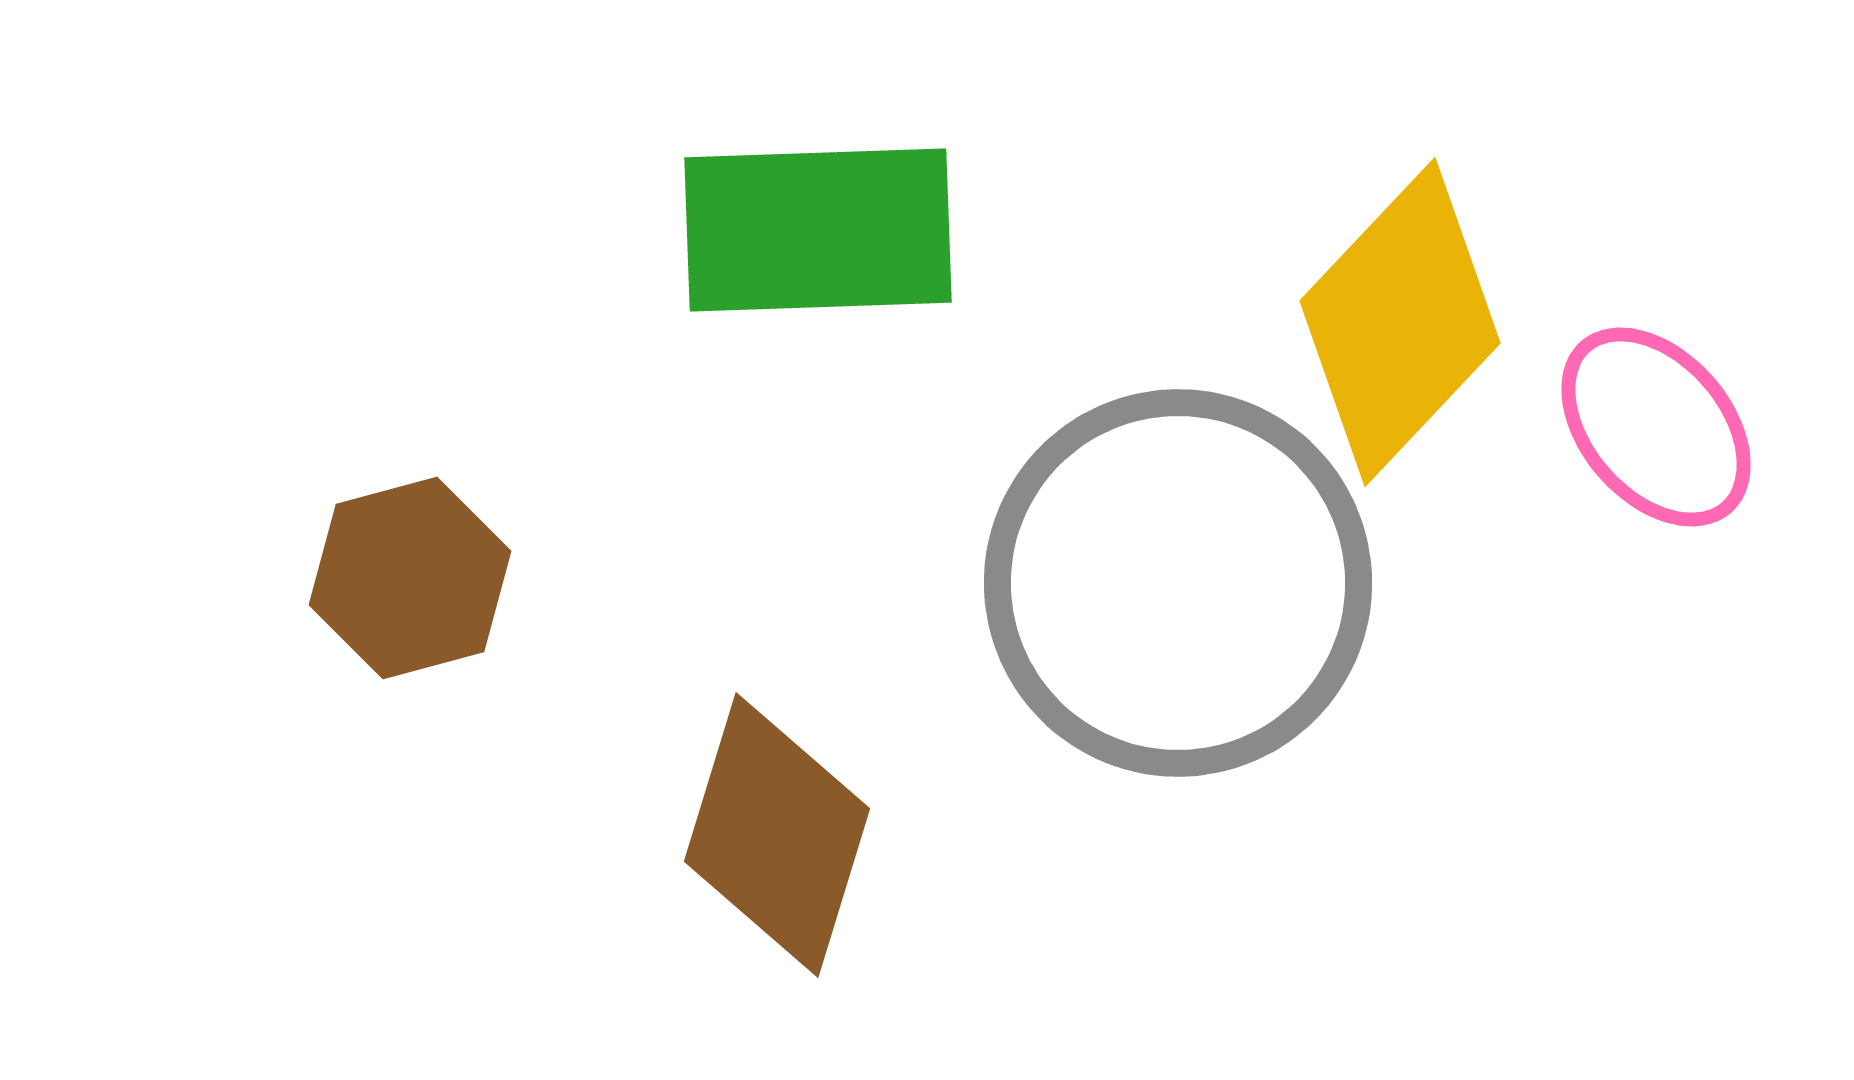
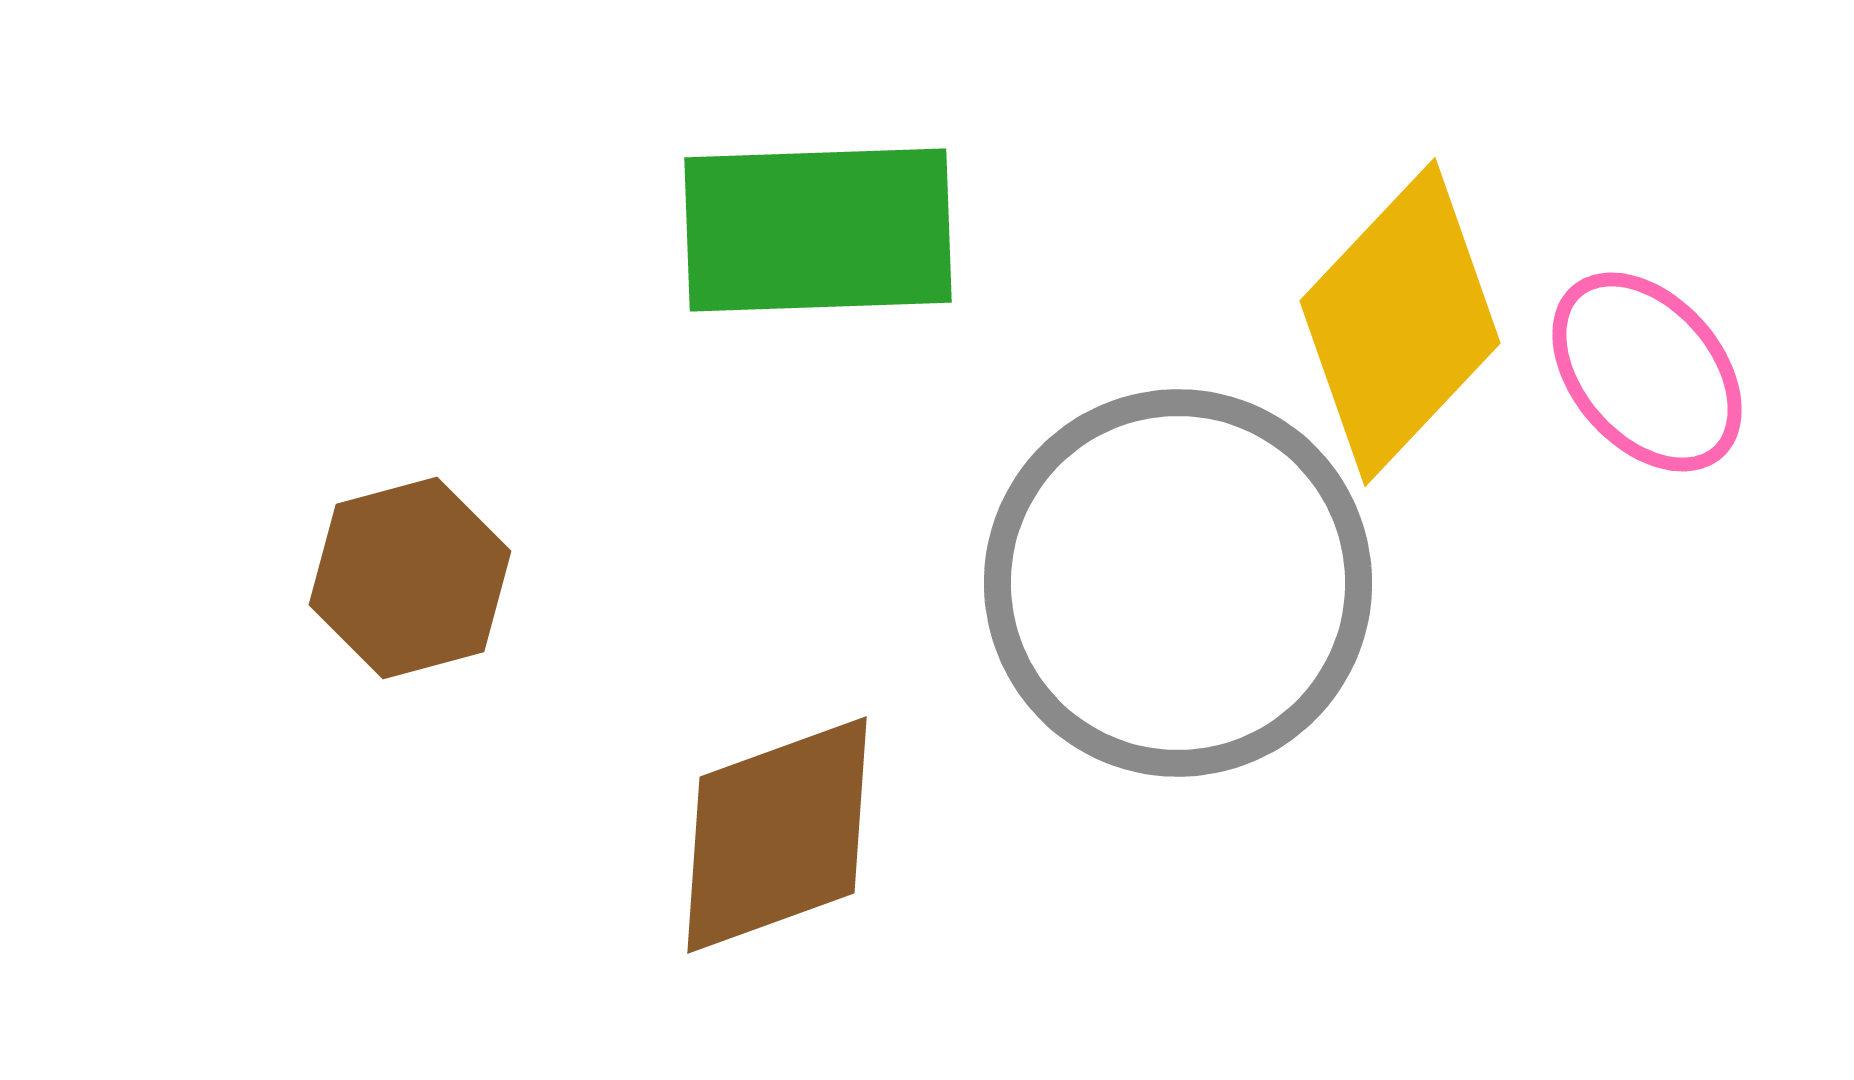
pink ellipse: moved 9 px left, 55 px up
brown diamond: rotated 53 degrees clockwise
